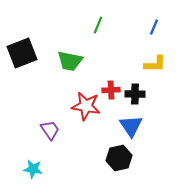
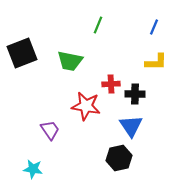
yellow L-shape: moved 1 px right, 2 px up
red cross: moved 6 px up
